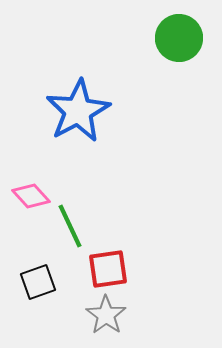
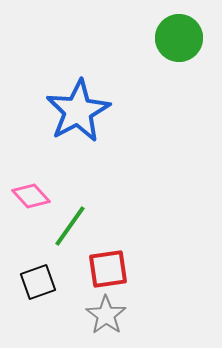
green line: rotated 60 degrees clockwise
